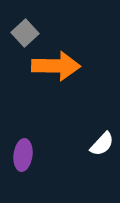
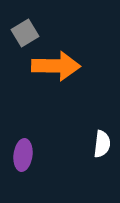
gray square: rotated 12 degrees clockwise
white semicircle: rotated 36 degrees counterclockwise
